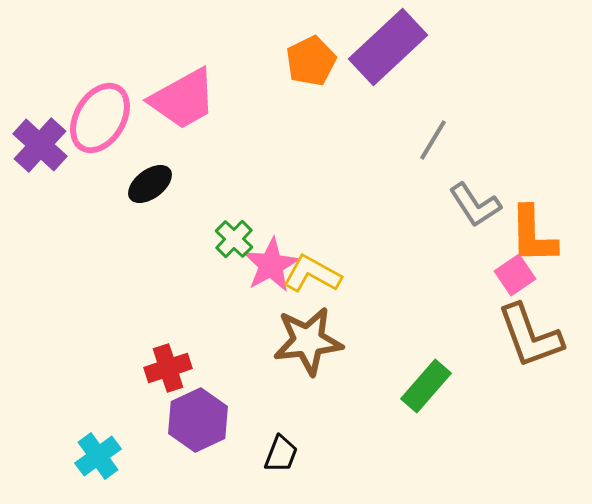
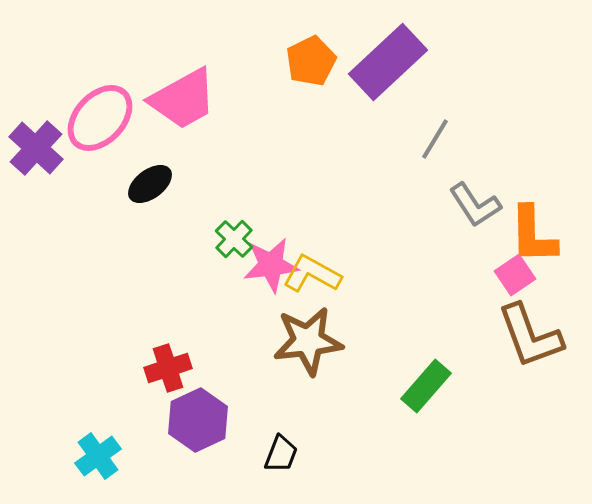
purple rectangle: moved 15 px down
pink ellipse: rotated 12 degrees clockwise
gray line: moved 2 px right, 1 px up
purple cross: moved 4 px left, 3 px down
pink star: rotated 22 degrees clockwise
